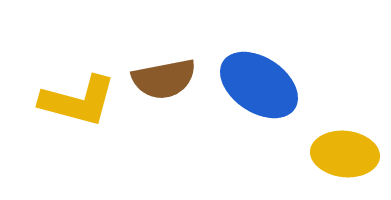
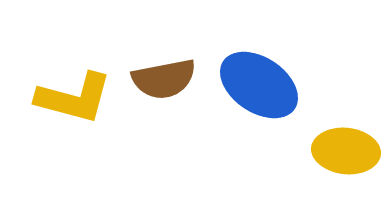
yellow L-shape: moved 4 px left, 3 px up
yellow ellipse: moved 1 px right, 3 px up
